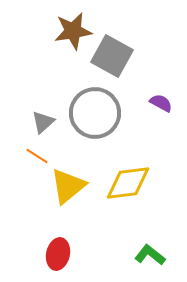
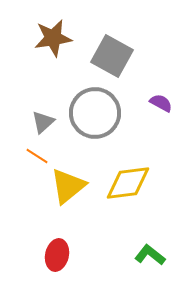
brown star: moved 20 px left, 7 px down
red ellipse: moved 1 px left, 1 px down
